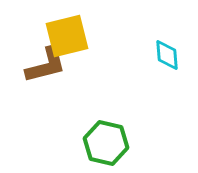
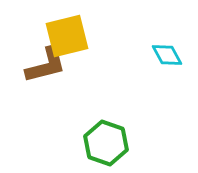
cyan diamond: rotated 24 degrees counterclockwise
green hexagon: rotated 6 degrees clockwise
